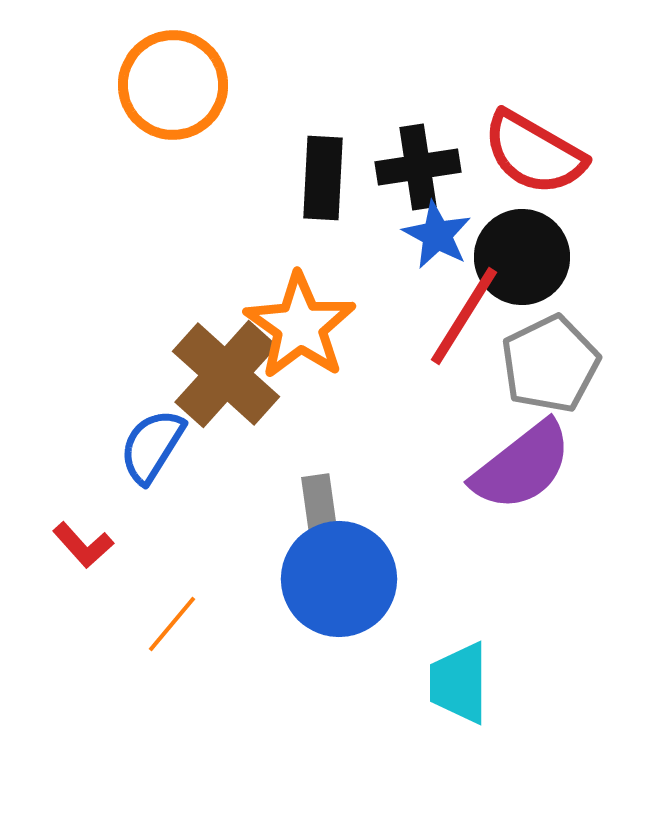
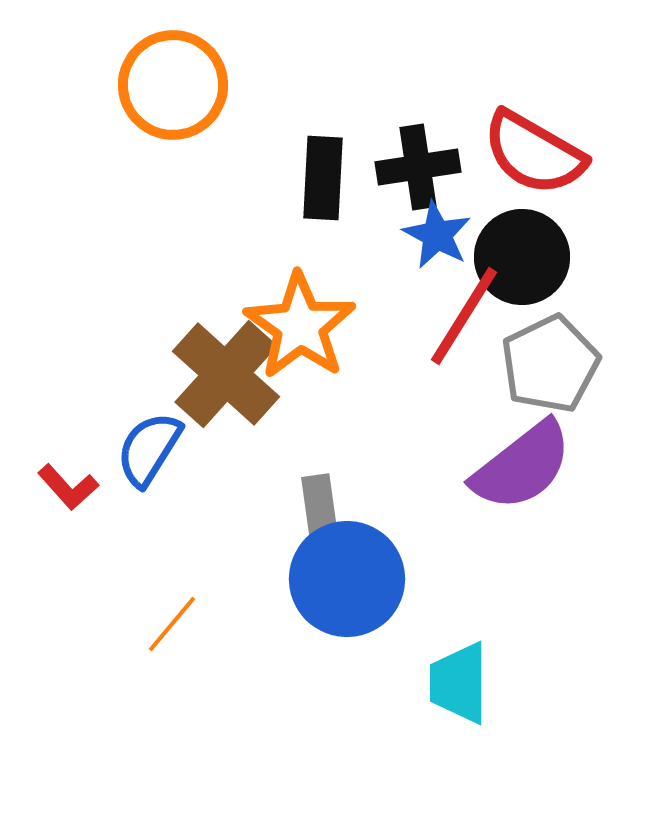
blue semicircle: moved 3 px left, 3 px down
red L-shape: moved 15 px left, 58 px up
blue circle: moved 8 px right
